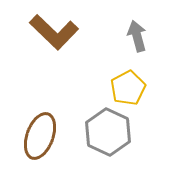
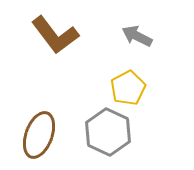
brown L-shape: moved 1 px right, 3 px down; rotated 9 degrees clockwise
gray arrow: rotated 48 degrees counterclockwise
brown ellipse: moved 1 px left, 1 px up
